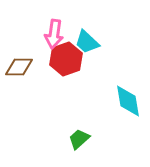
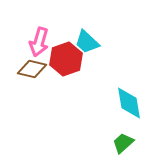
pink arrow: moved 15 px left, 8 px down; rotated 8 degrees clockwise
brown diamond: moved 13 px right, 2 px down; rotated 12 degrees clockwise
cyan diamond: moved 1 px right, 2 px down
green trapezoid: moved 44 px right, 4 px down
